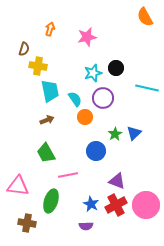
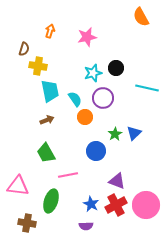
orange semicircle: moved 4 px left
orange arrow: moved 2 px down
